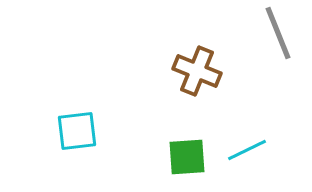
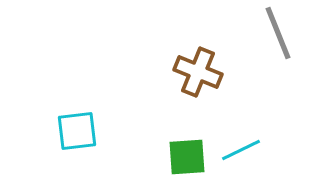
brown cross: moved 1 px right, 1 px down
cyan line: moved 6 px left
